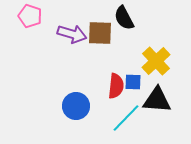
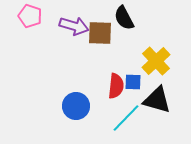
purple arrow: moved 2 px right, 8 px up
black triangle: rotated 12 degrees clockwise
